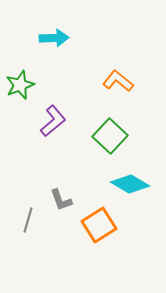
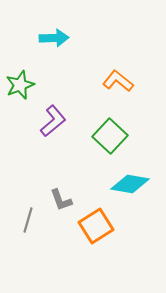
cyan diamond: rotated 21 degrees counterclockwise
orange square: moved 3 px left, 1 px down
